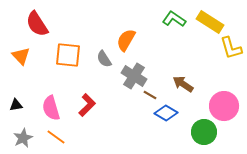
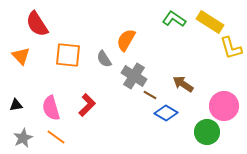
green circle: moved 3 px right
